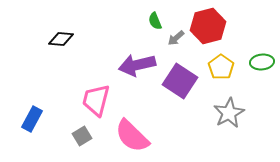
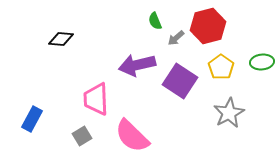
pink trapezoid: moved 1 px up; rotated 16 degrees counterclockwise
